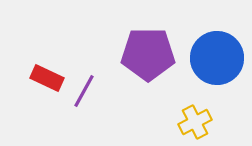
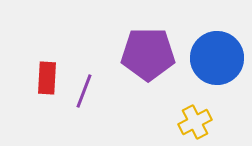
red rectangle: rotated 68 degrees clockwise
purple line: rotated 8 degrees counterclockwise
